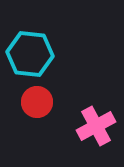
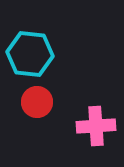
pink cross: rotated 24 degrees clockwise
